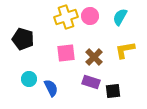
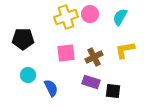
pink circle: moved 2 px up
black pentagon: rotated 15 degrees counterclockwise
brown cross: rotated 18 degrees clockwise
cyan circle: moved 1 px left, 4 px up
black square: rotated 14 degrees clockwise
